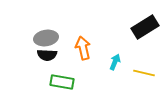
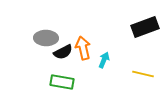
black rectangle: rotated 12 degrees clockwise
gray ellipse: rotated 10 degrees clockwise
black semicircle: moved 16 px right, 3 px up; rotated 30 degrees counterclockwise
cyan arrow: moved 11 px left, 2 px up
yellow line: moved 1 px left, 1 px down
